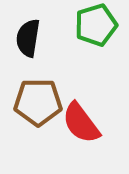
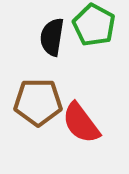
green pentagon: moved 2 px left; rotated 27 degrees counterclockwise
black semicircle: moved 24 px right, 1 px up
